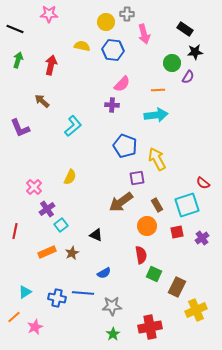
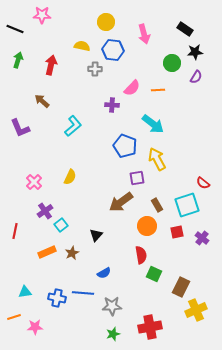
pink star at (49, 14): moved 7 px left, 1 px down
gray cross at (127, 14): moved 32 px left, 55 px down
purple semicircle at (188, 77): moved 8 px right
pink semicircle at (122, 84): moved 10 px right, 4 px down
cyan arrow at (156, 115): moved 3 px left, 9 px down; rotated 45 degrees clockwise
pink cross at (34, 187): moved 5 px up
purple cross at (47, 209): moved 2 px left, 2 px down
black triangle at (96, 235): rotated 48 degrees clockwise
purple cross at (202, 238): rotated 16 degrees counterclockwise
brown rectangle at (177, 287): moved 4 px right
cyan triangle at (25, 292): rotated 24 degrees clockwise
orange line at (14, 317): rotated 24 degrees clockwise
pink star at (35, 327): rotated 21 degrees clockwise
green star at (113, 334): rotated 16 degrees clockwise
